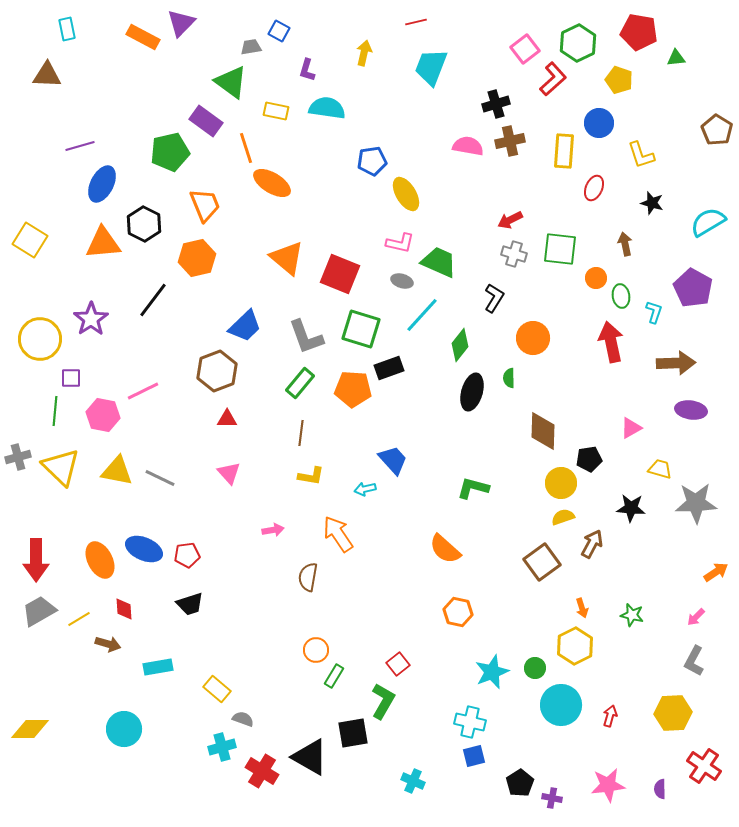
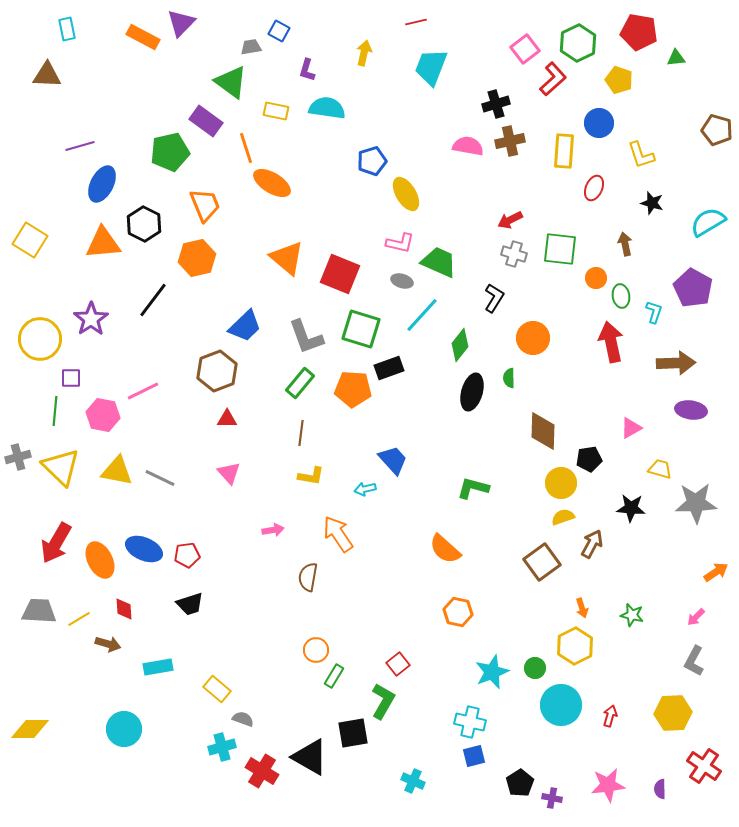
brown pentagon at (717, 130): rotated 16 degrees counterclockwise
blue pentagon at (372, 161): rotated 8 degrees counterclockwise
red arrow at (36, 560): moved 20 px right, 17 px up; rotated 30 degrees clockwise
gray trapezoid at (39, 611): rotated 33 degrees clockwise
